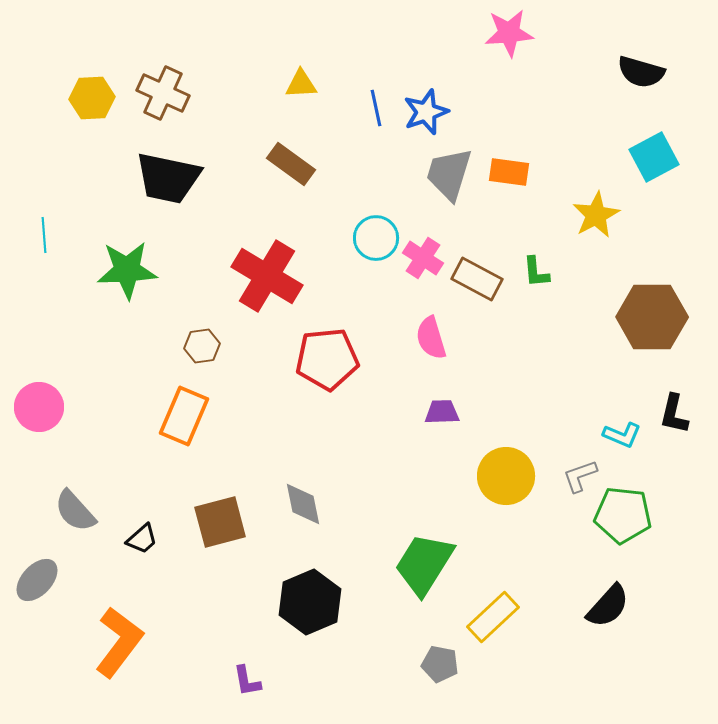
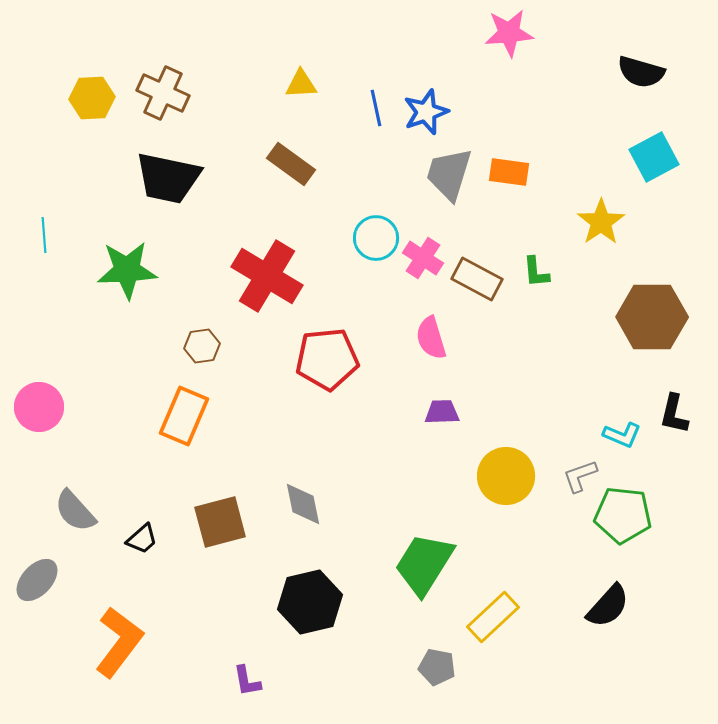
yellow star at (596, 215): moved 5 px right, 7 px down; rotated 6 degrees counterclockwise
black hexagon at (310, 602): rotated 10 degrees clockwise
gray pentagon at (440, 664): moved 3 px left, 3 px down
